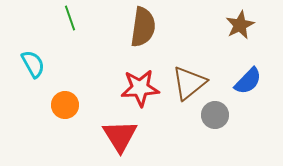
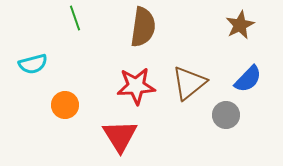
green line: moved 5 px right
cyan semicircle: rotated 104 degrees clockwise
blue semicircle: moved 2 px up
red star: moved 4 px left, 2 px up
gray circle: moved 11 px right
